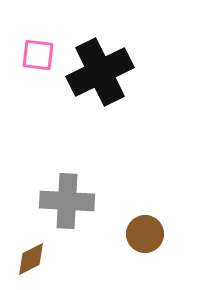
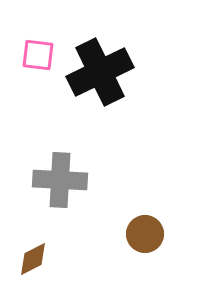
gray cross: moved 7 px left, 21 px up
brown diamond: moved 2 px right
